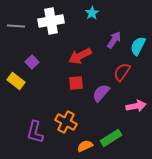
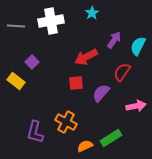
red arrow: moved 6 px right, 1 px down
